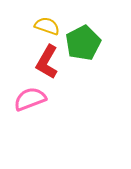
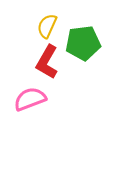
yellow semicircle: rotated 85 degrees counterclockwise
green pentagon: rotated 20 degrees clockwise
